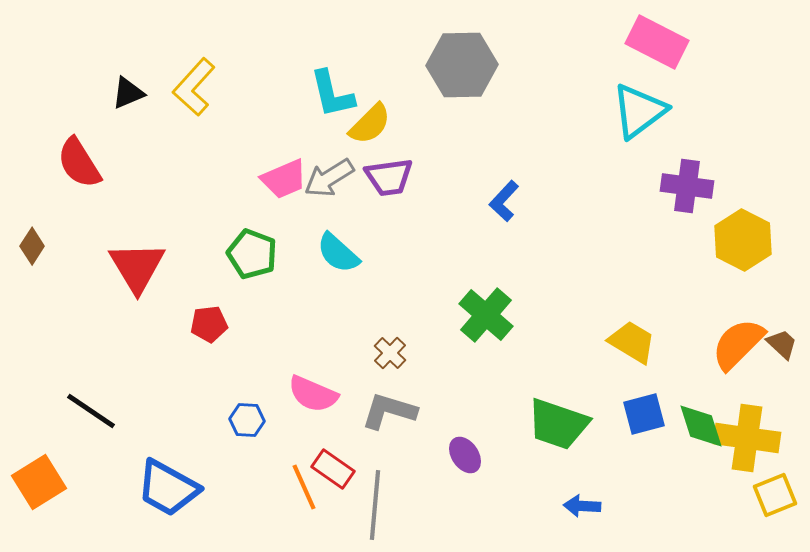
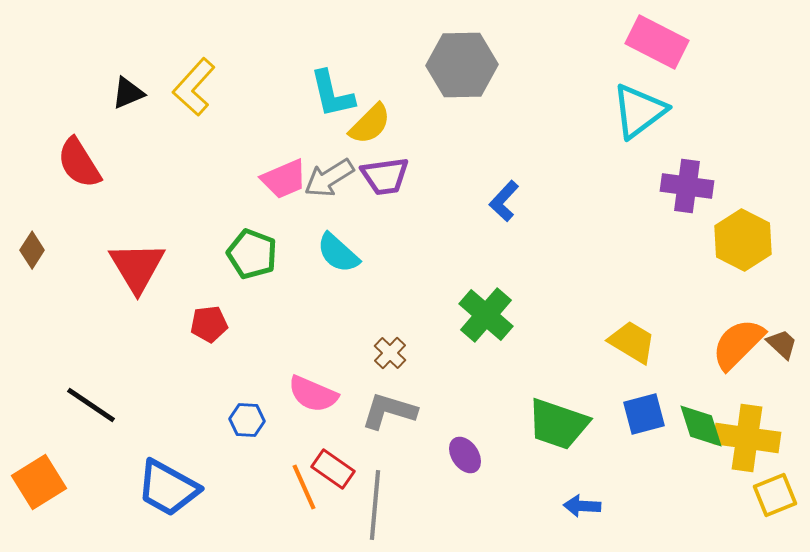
purple trapezoid: moved 4 px left, 1 px up
brown diamond: moved 4 px down
black line: moved 6 px up
